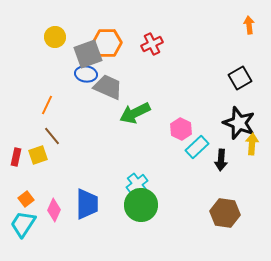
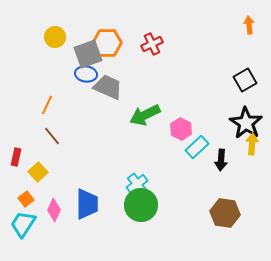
black square: moved 5 px right, 2 px down
green arrow: moved 10 px right, 2 px down
black star: moved 7 px right; rotated 12 degrees clockwise
yellow square: moved 17 px down; rotated 24 degrees counterclockwise
